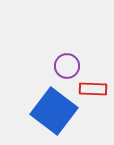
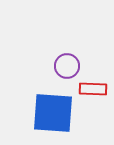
blue square: moved 1 px left, 2 px down; rotated 33 degrees counterclockwise
